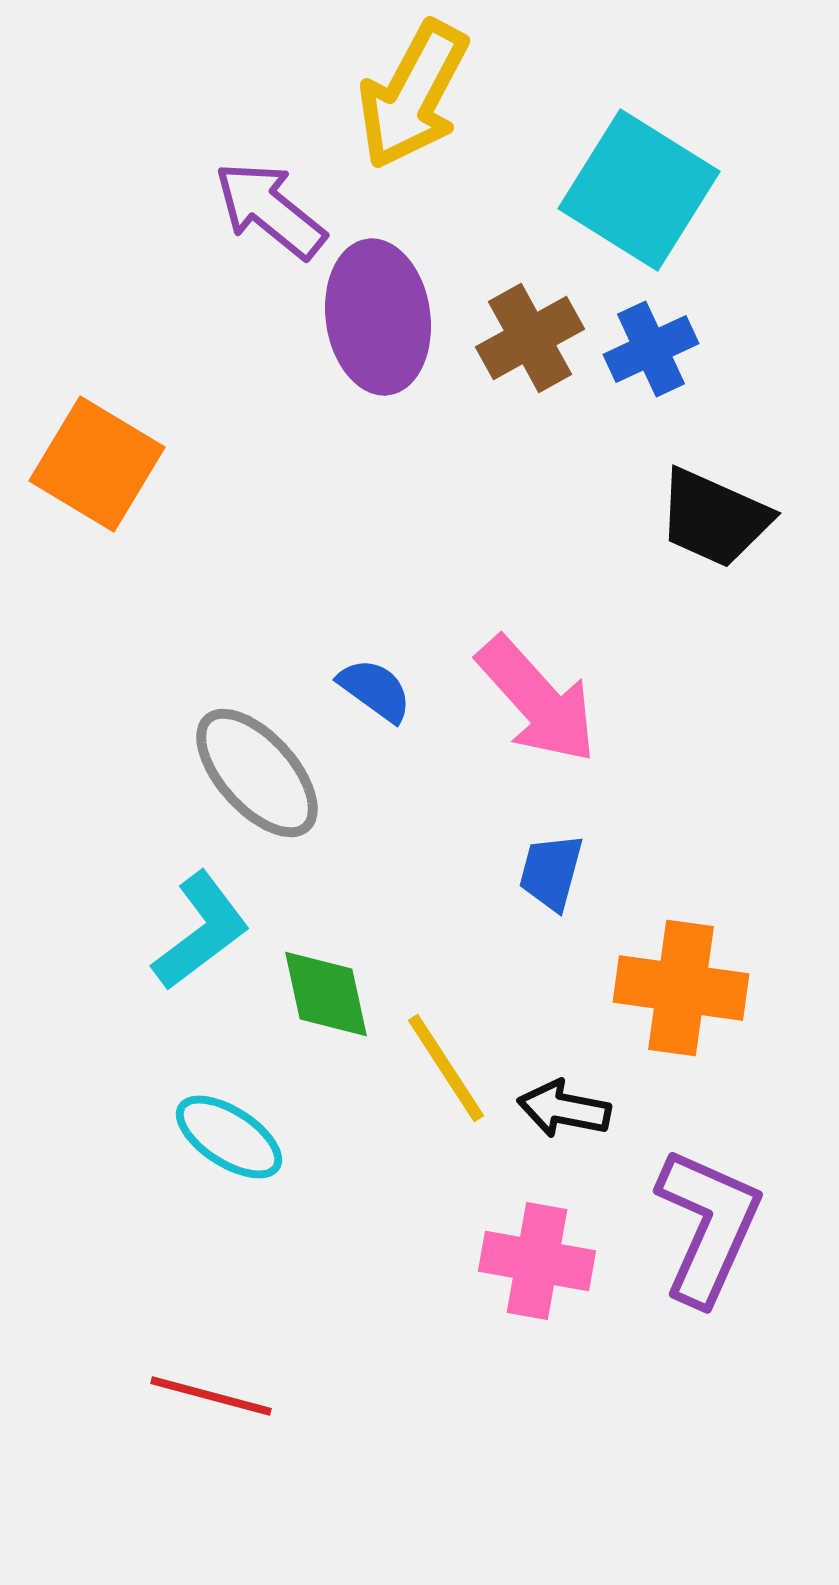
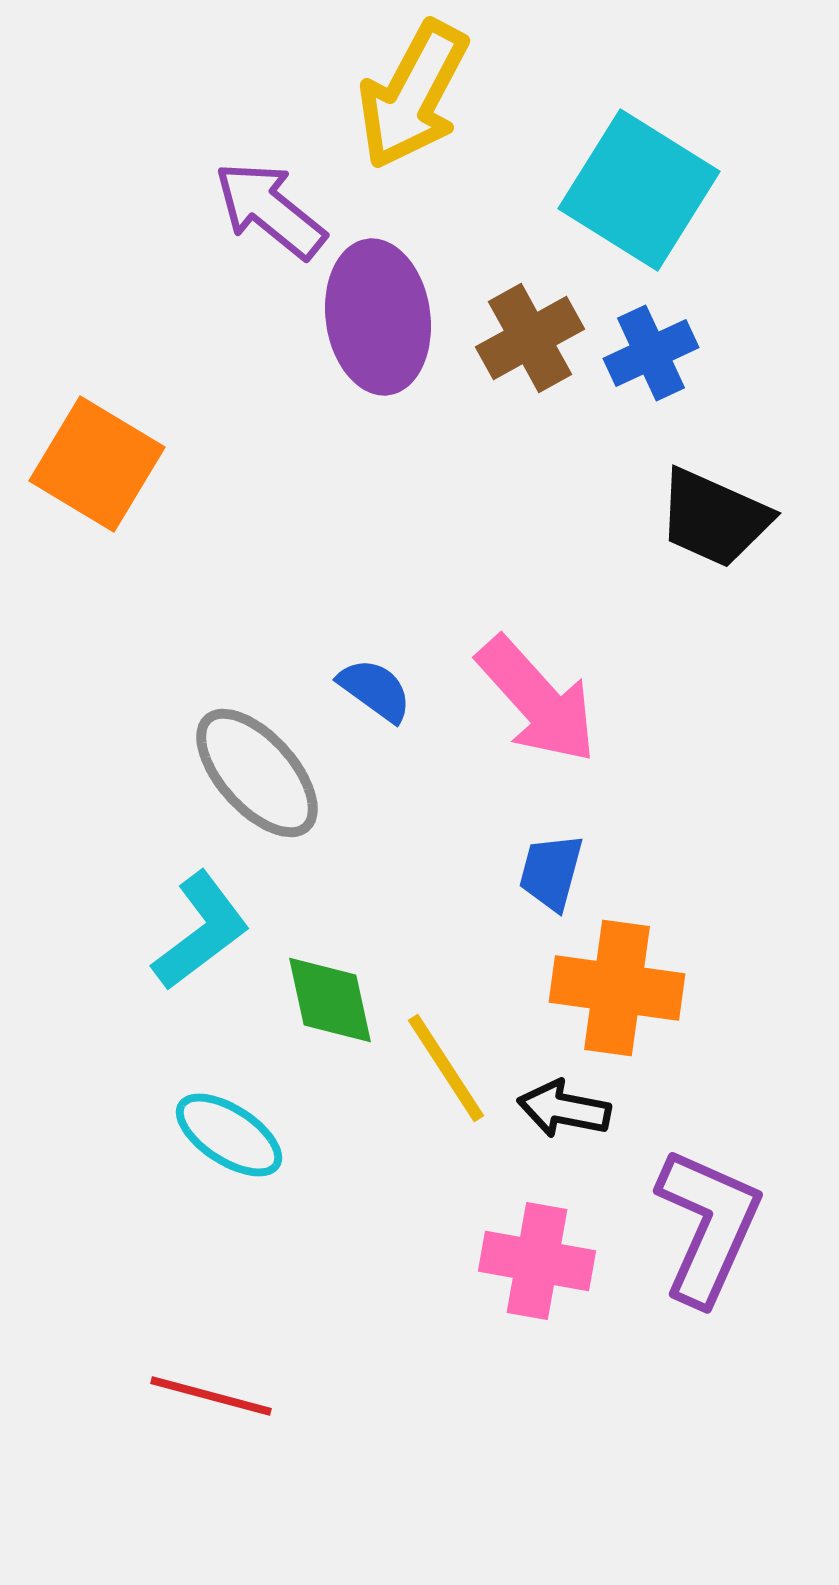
blue cross: moved 4 px down
orange cross: moved 64 px left
green diamond: moved 4 px right, 6 px down
cyan ellipse: moved 2 px up
